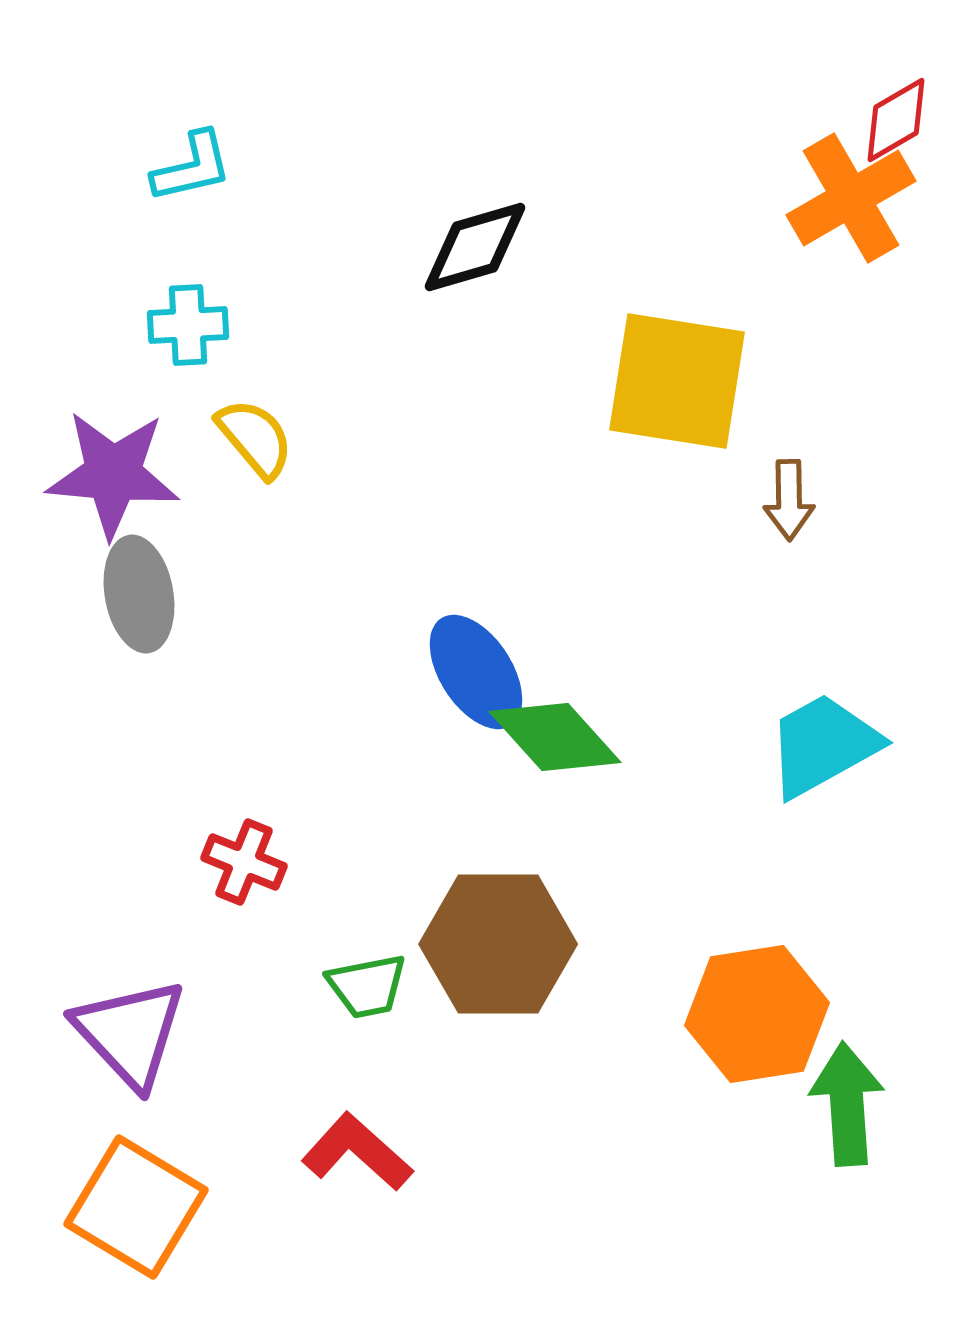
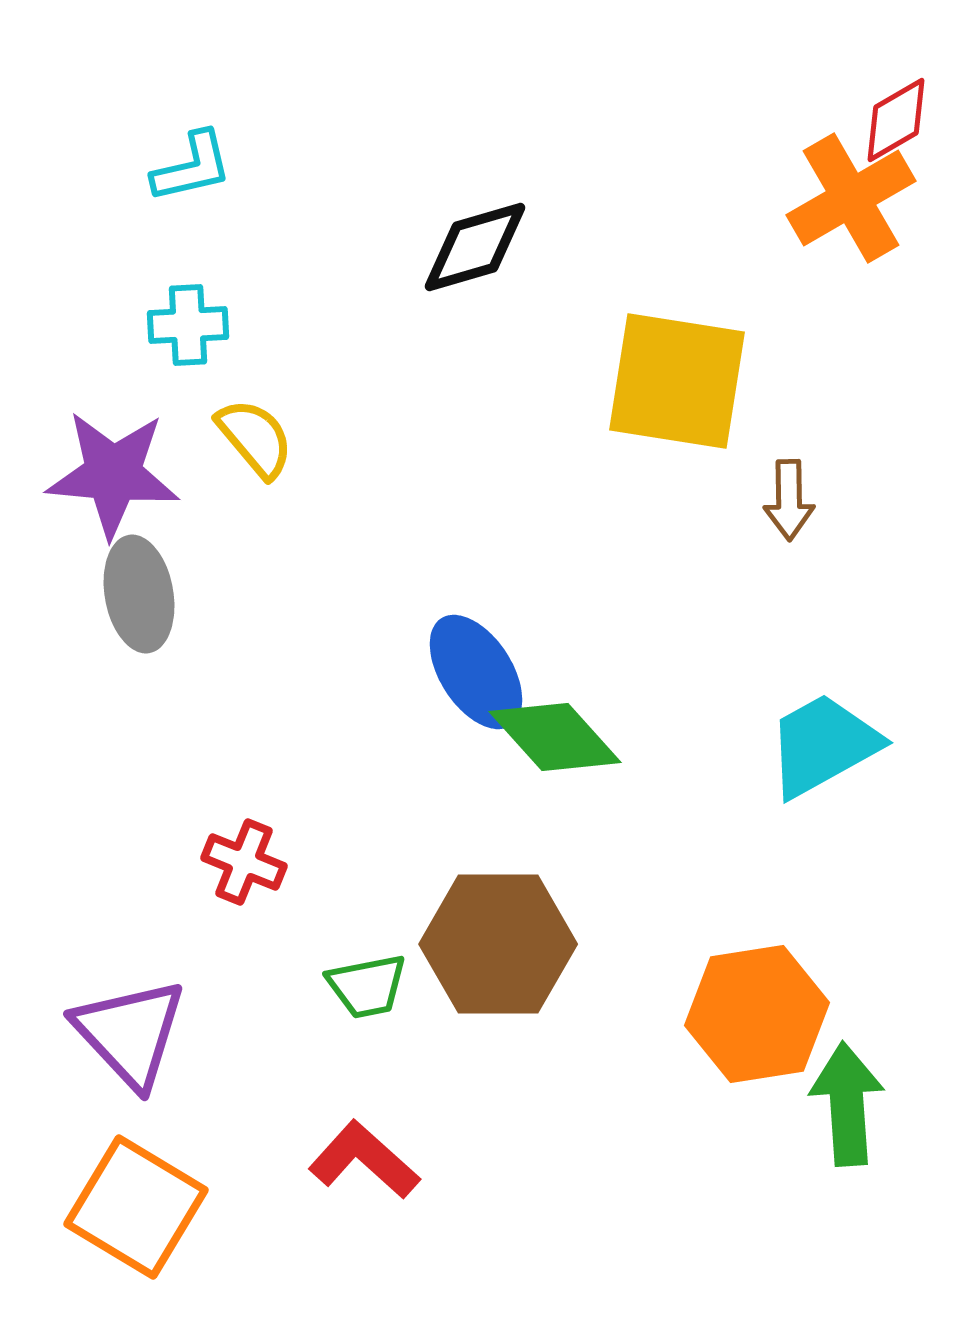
red L-shape: moved 7 px right, 8 px down
